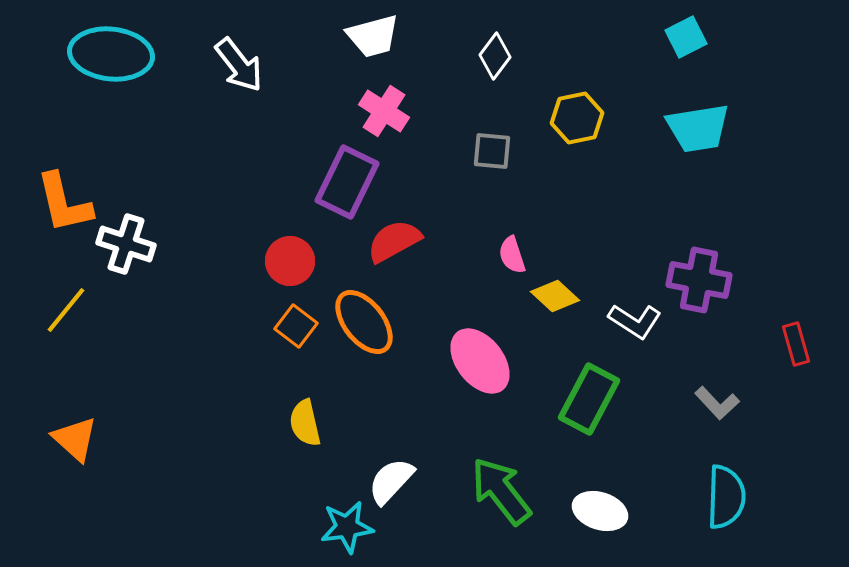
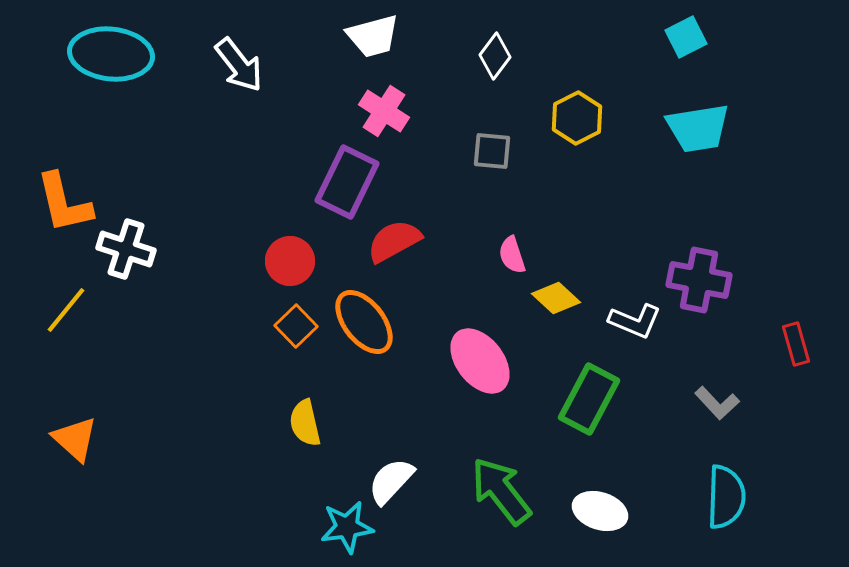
yellow hexagon: rotated 15 degrees counterclockwise
white cross: moved 5 px down
yellow diamond: moved 1 px right, 2 px down
white L-shape: rotated 10 degrees counterclockwise
orange square: rotated 9 degrees clockwise
